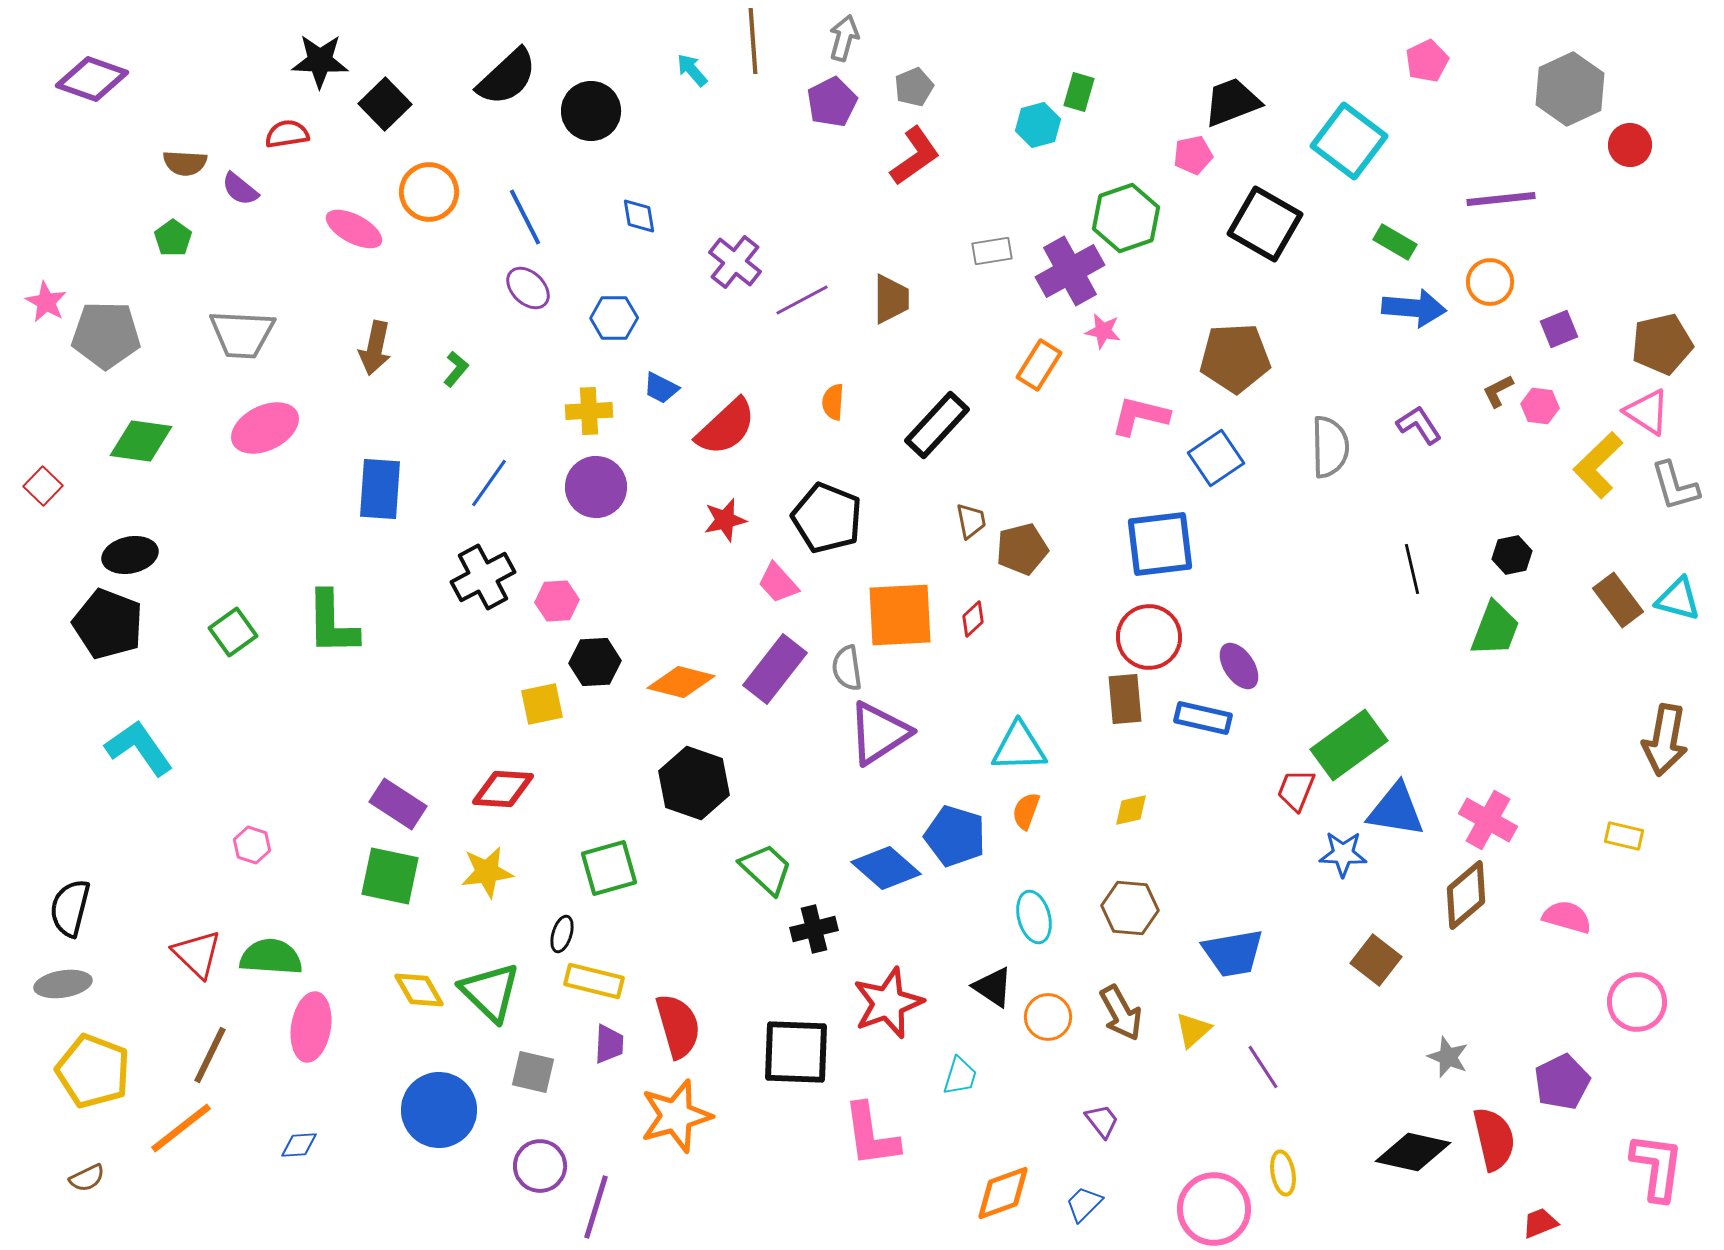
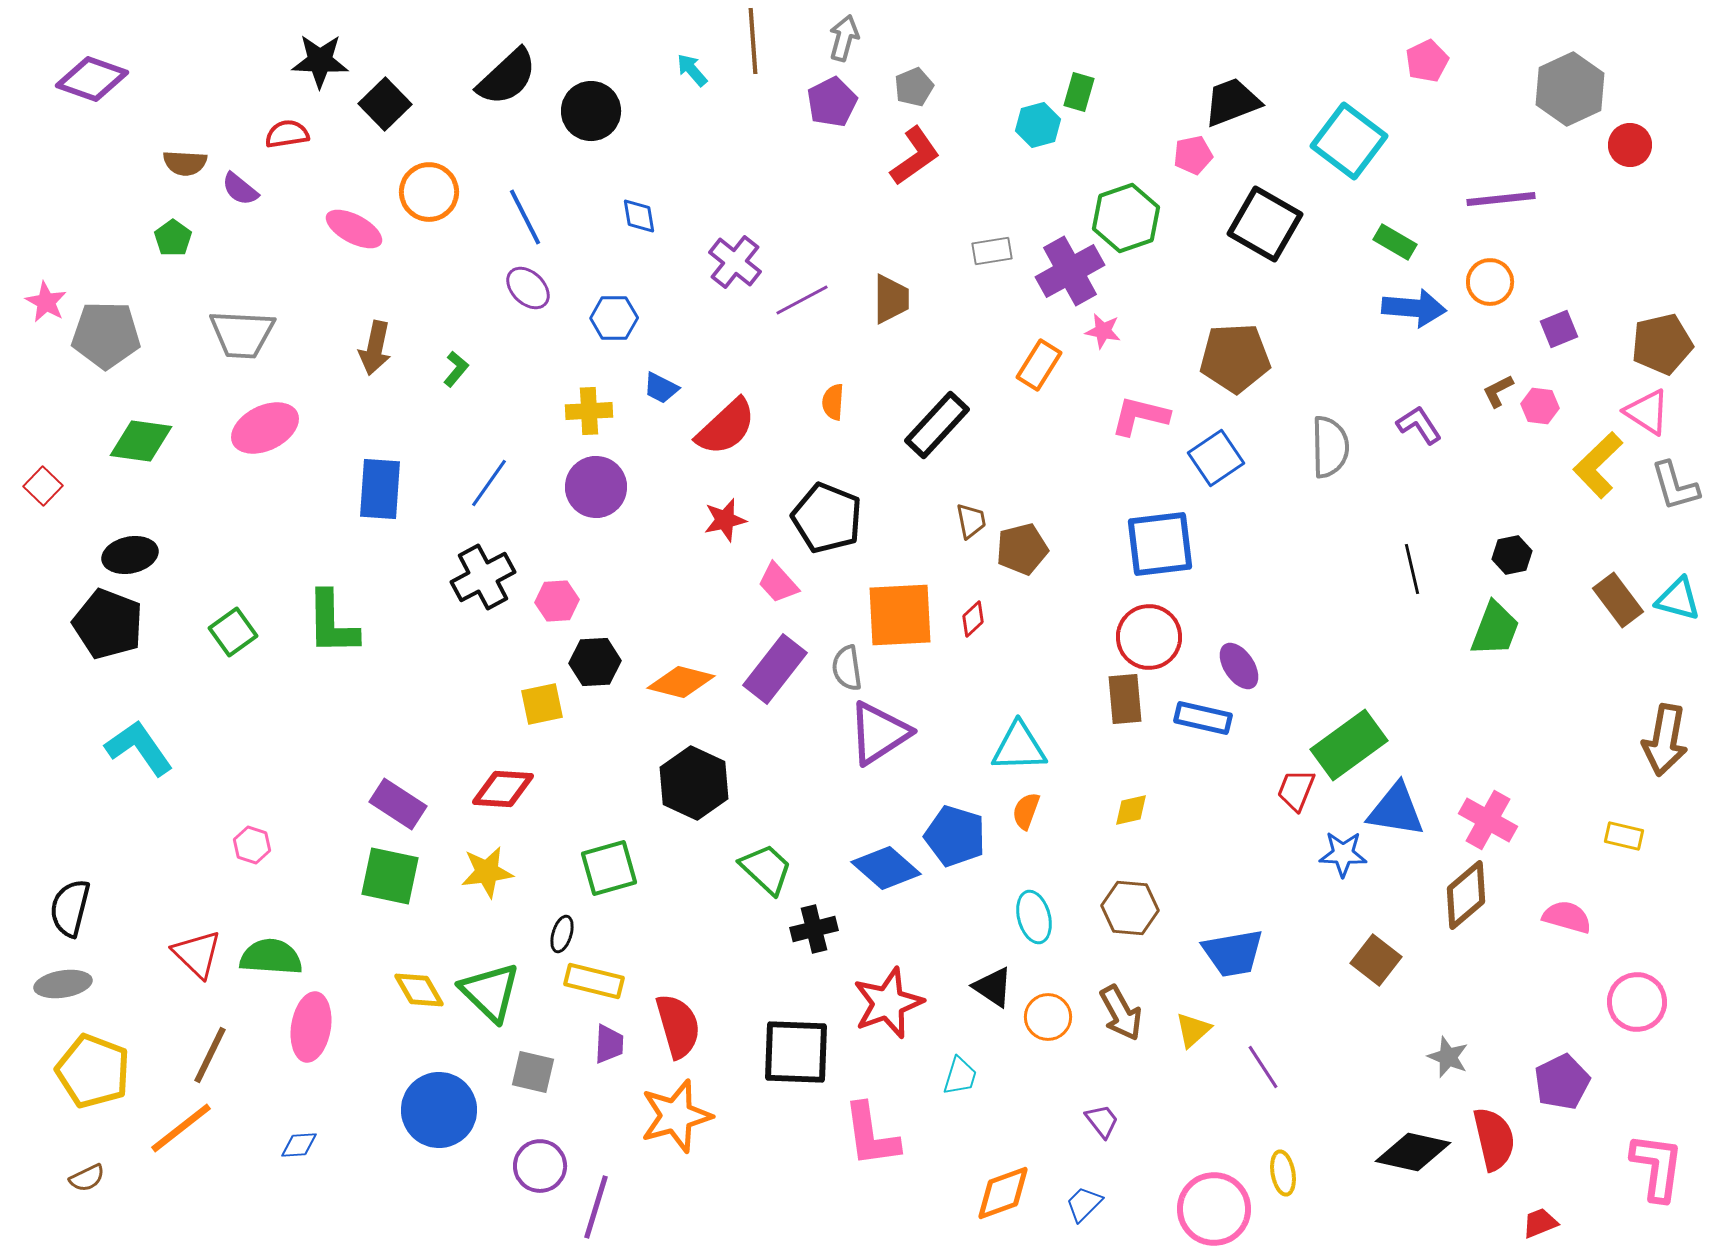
black hexagon at (694, 783): rotated 6 degrees clockwise
